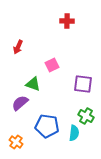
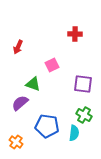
red cross: moved 8 px right, 13 px down
green cross: moved 2 px left, 1 px up
